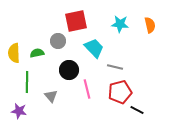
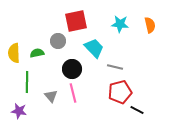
black circle: moved 3 px right, 1 px up
pink line: moved 14 px left, 4 px down
